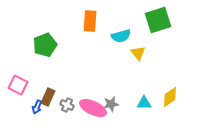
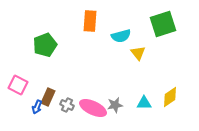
green square: moved 5 px right, 4 px down
gray star: moved 4 px right, 1 px down
